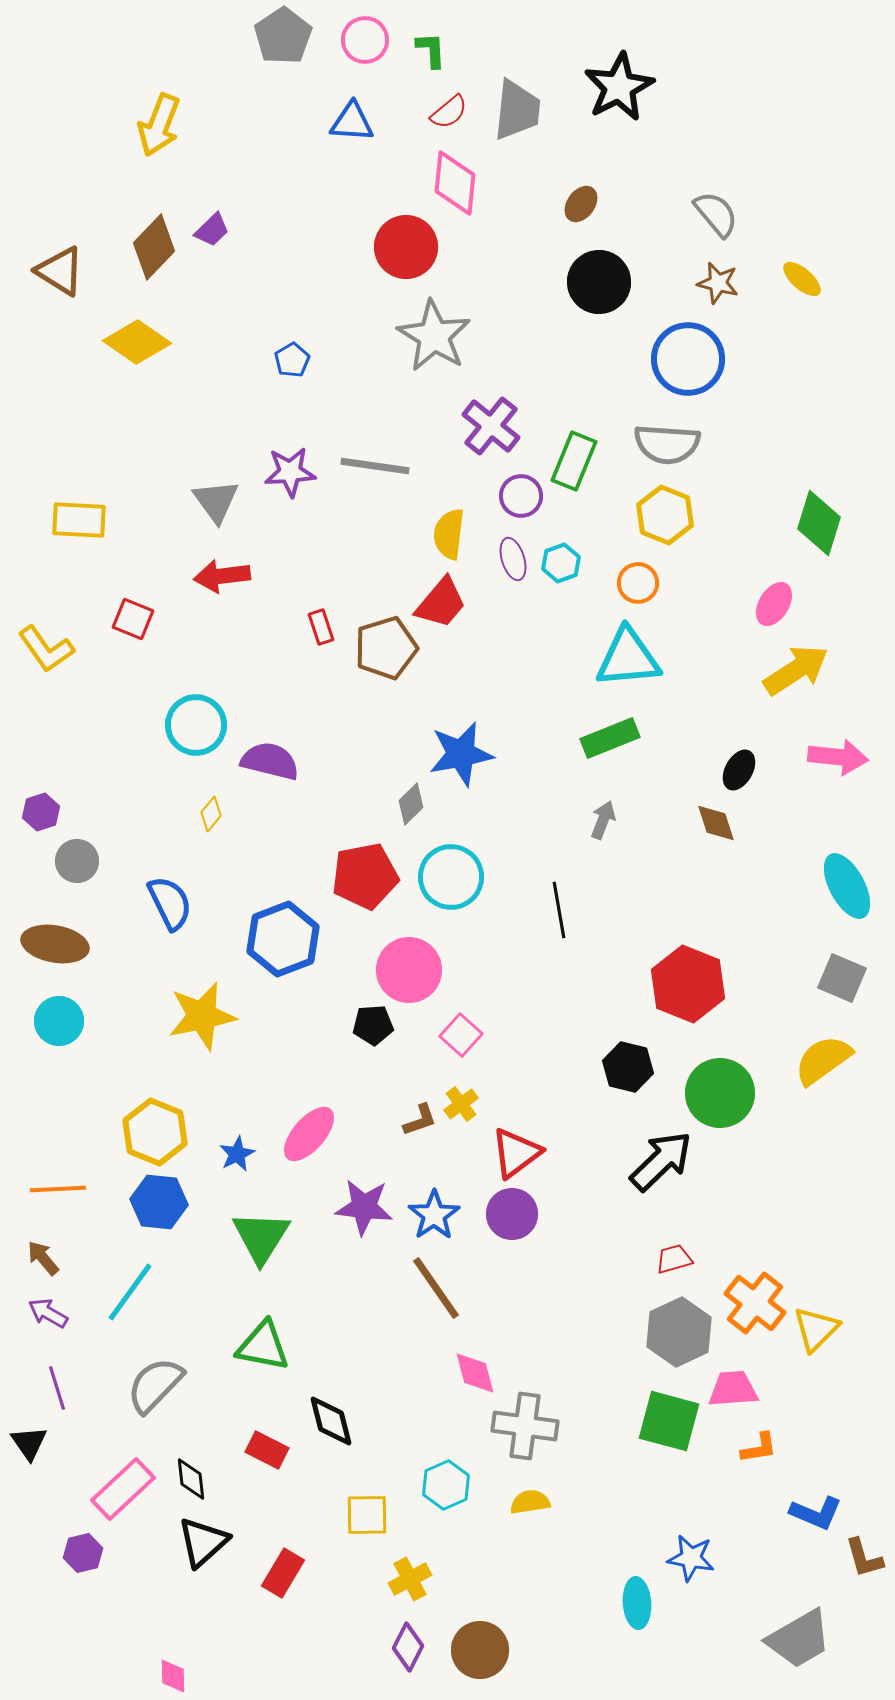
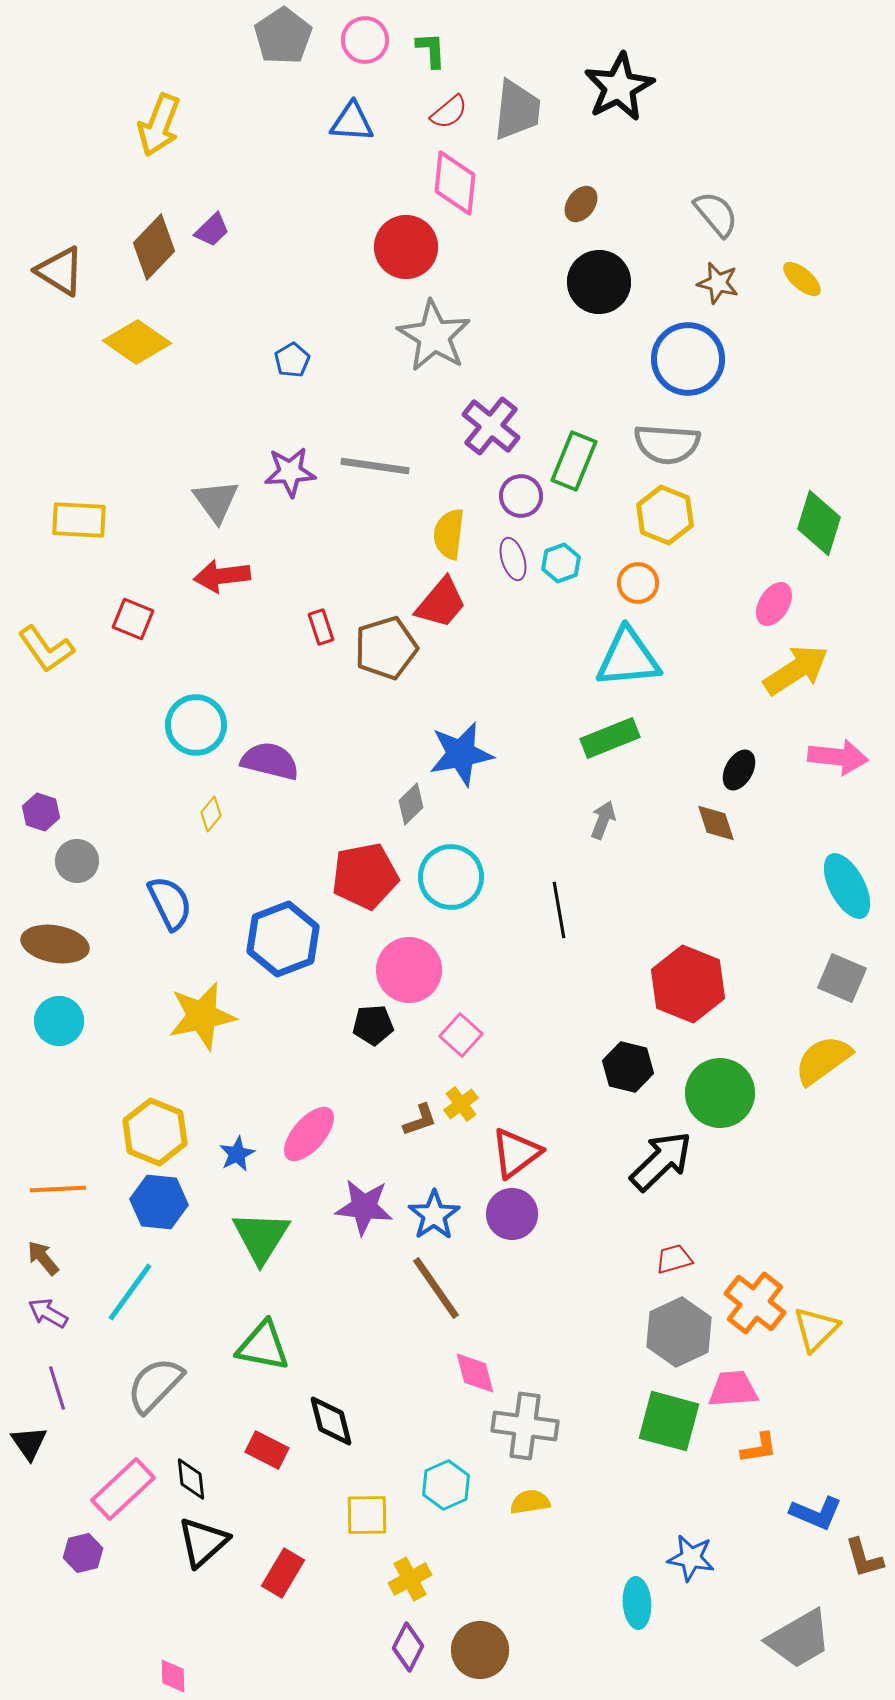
purple hexagon at (41, 812): rotated 24 degrees counterclockwise
